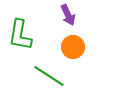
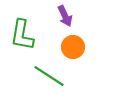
purple arrow: moved 3 px left, 1 px down
green L-shape: moved 2 px right
